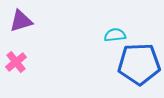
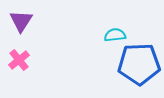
purple triangle: rotated 40 degrees counterclockwise
pink cross: moved 3 px right, 2 px up
